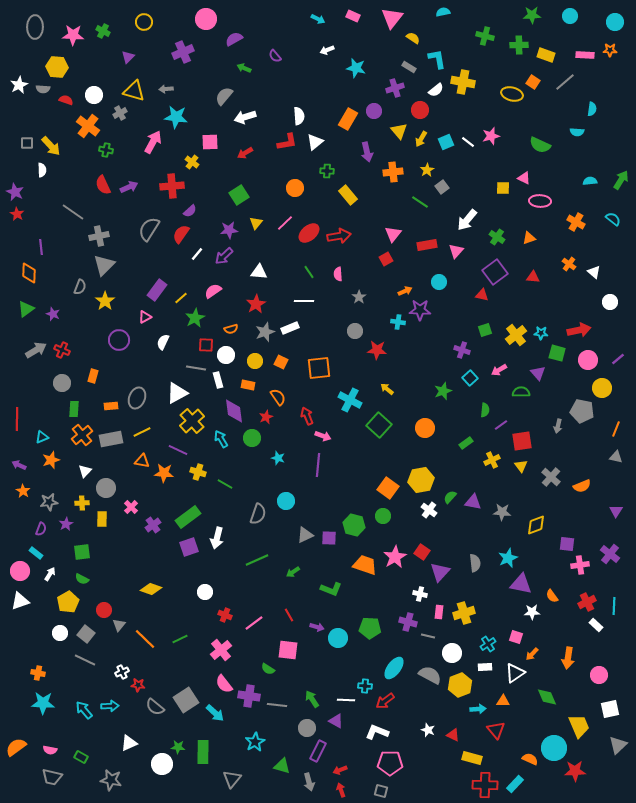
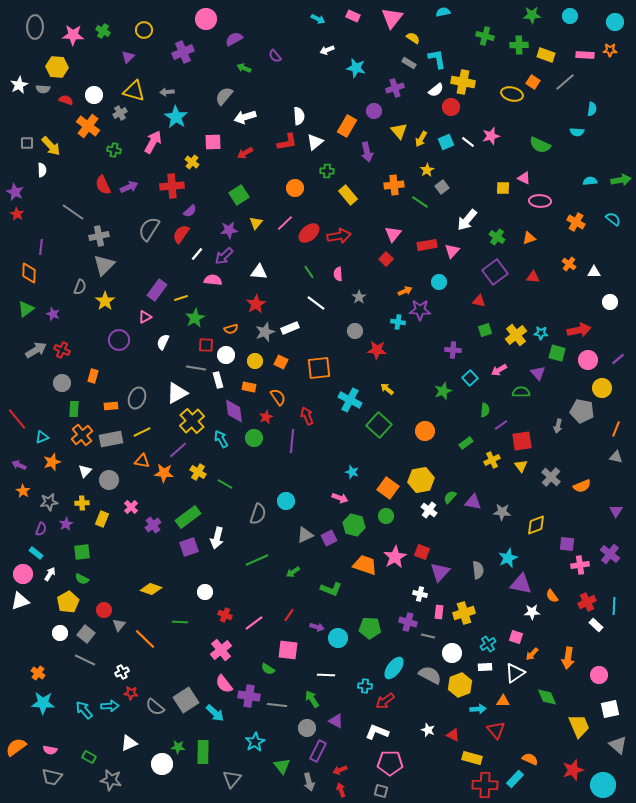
yellow circle at (144, 22): moved 8 px down
gray rectangle at (409, 67): moved 4 px up
gray arrow at (166, 89): moved 1 px right, 3 px down
red circle at (420, 110): moved 31 px right, 3 px up
cyan star at (176, 117): rotated 25 degrees clockwise
orange rectangle at (348, 119): moved 1 px left, 7 px down
pink square at (210, 142): moved 3 px right
green cross at (106, 150): moved 8 px right
orange cross at (393, 172): moved 1 px right, 13 px down
green arrow at (621, 180): rotated 48 degrees clockwise
purple line at (41, 247): rotated 14 degrees clockwise
pink triangle at (456, 251): moved 4 px left
red square at (386, 259): rotated 16 degrees counterclockwise
white triangle at (594, 272): rotated 40 degrees counterclockwise
pink semicircle at (213, 291): moved 11 px up; rotated 42 degrees clockwise
red triangle at (482, 295): moved 3 px left, 6 px down
yellow line at (181, 298): rotated 24 degrees clockwise
white line at (304, 301): moved 12 px right, 2 px down; rotated 36 degrees clockwise
purple cross at (462, 350): moved 9 px left; rotated 14 degrees counterclockwise
orange rectangle at (248, 385): moved 1 px right, 2 px down
red line at (17, 419): rotated 40 degrees counterclockwise
orange circle at (425, 428): moved 3 px down
pink arrow at (323, 436): moved 17 px right, 62 px down
green circle at (252, 438): moved 2 px right
purple line at (178, 450): rotated 66 degrees counterclockwise
cyan star at (278, 458): moved 74 px right, 14 px down
orange star at (51, 460): moved 1 px right, 2 px down
purple line at (318, 465): moved 26 px left, 24 px up
yellow cross at (198, 472): rotated 14 degrees clockwise
gray circle at (106, 488): moved 3 px right, 8 px up
green circle at (383, 516): moved 3 px right
yellow rectangle at (102, 519): rotated 21 degrees clockwise
purple square at (329, 538): rotated 28 degrees counterclockwise
red square at (422, 552): rotated 14 degrees counterclockwise
gray semicircle at (475, 563): moved 3 px right, 7 px down
pink circle at (20, 571): moved 3 px right, 3 px down
red line at (289, 615): rotated 64 degrees clockwise
green line at (180, 639): moved 17 px up; rotated 28 degrees clockwise
orange cross at (38, 673): rotated 24 degrees clockwise
red star at (138, 685): moved 7 px left, 8 px down
white line at (346, 700): moved 20 px left, 25 px up
gray triangle at (618, 745): rotated 36 degrees counterclockwise
cyan circle at (554, 748): moved 49 px right, 37 px down
green rectangle at (81, 757): moved 8 px right
green triangle at (282, 766): rotated 36 degrees clockwise
red star at (575, 771): moved 2 px left, 1 px up; rotated 15 degrees counterclockwise
cyan rectangle at (515, 784): moved 5 px up
